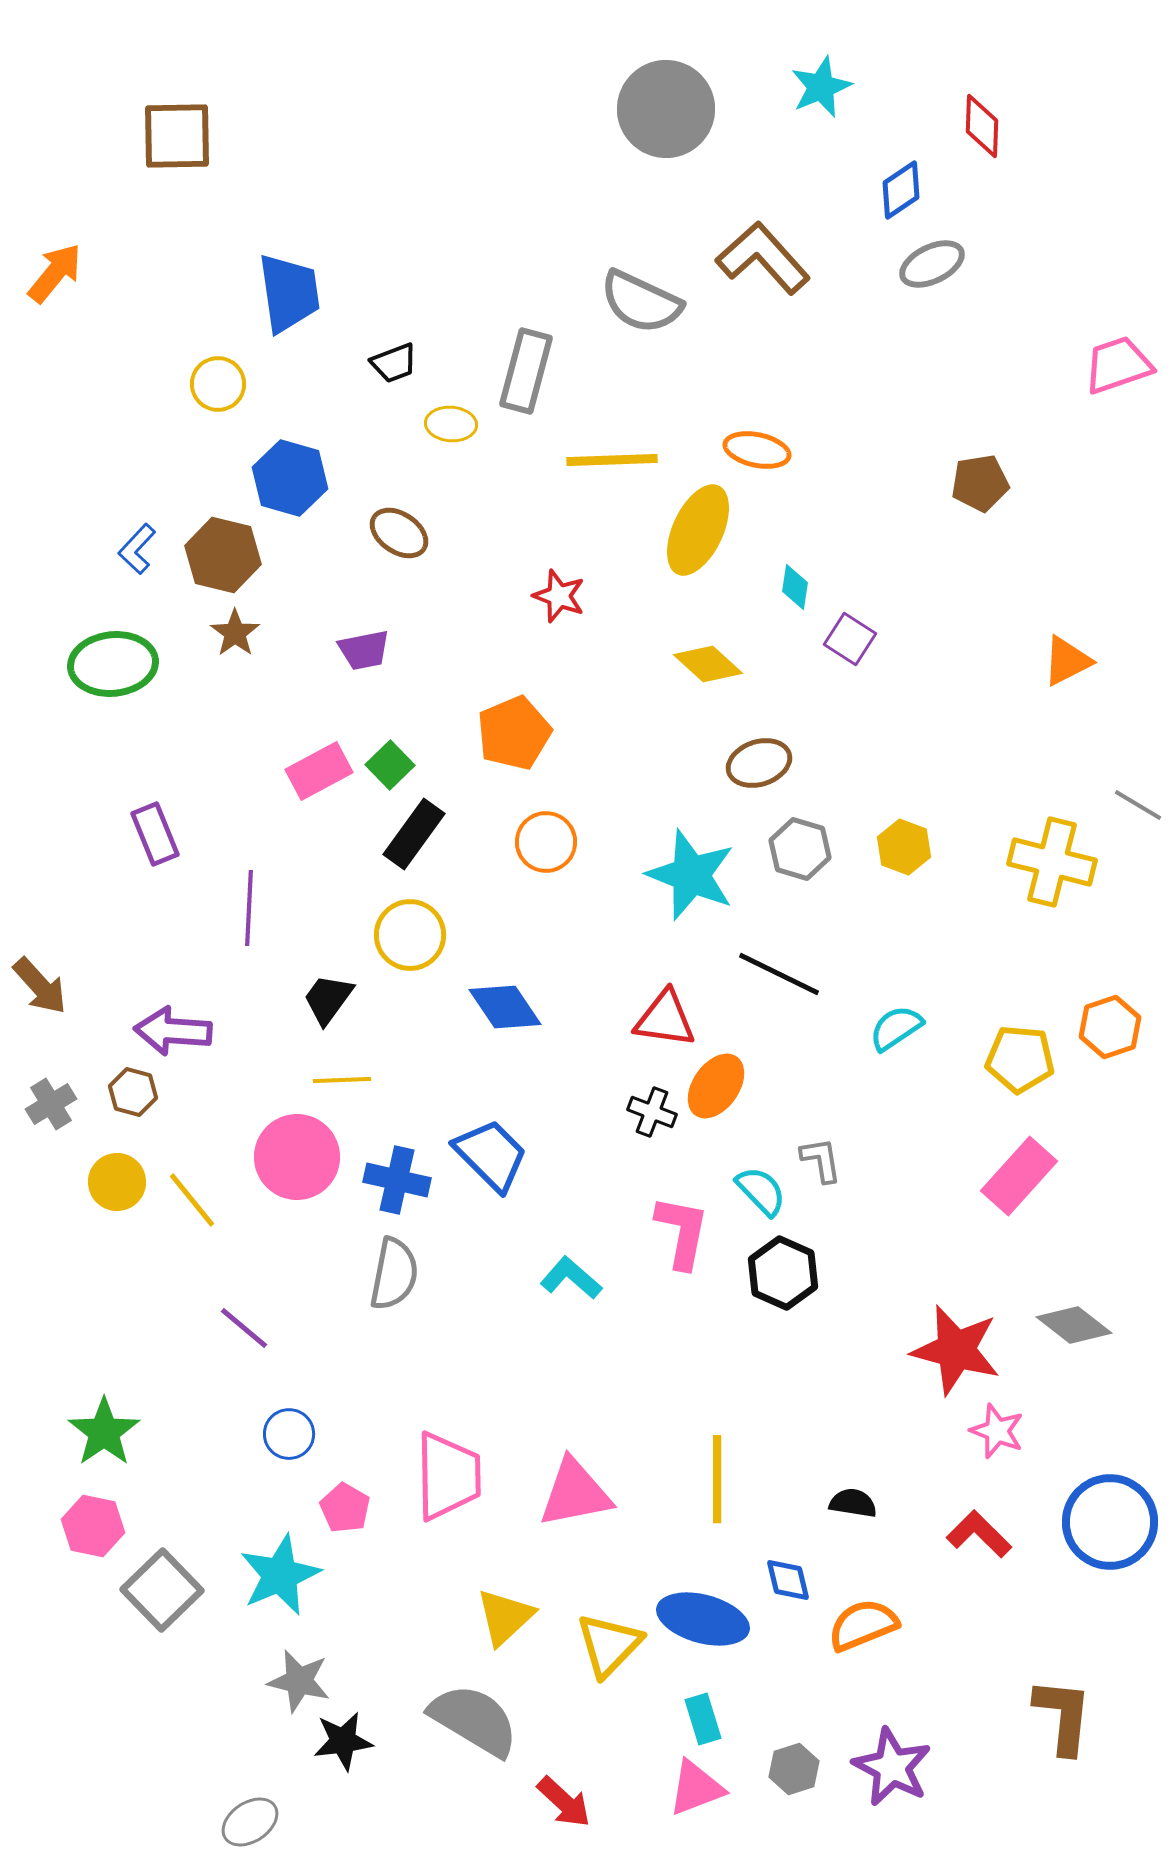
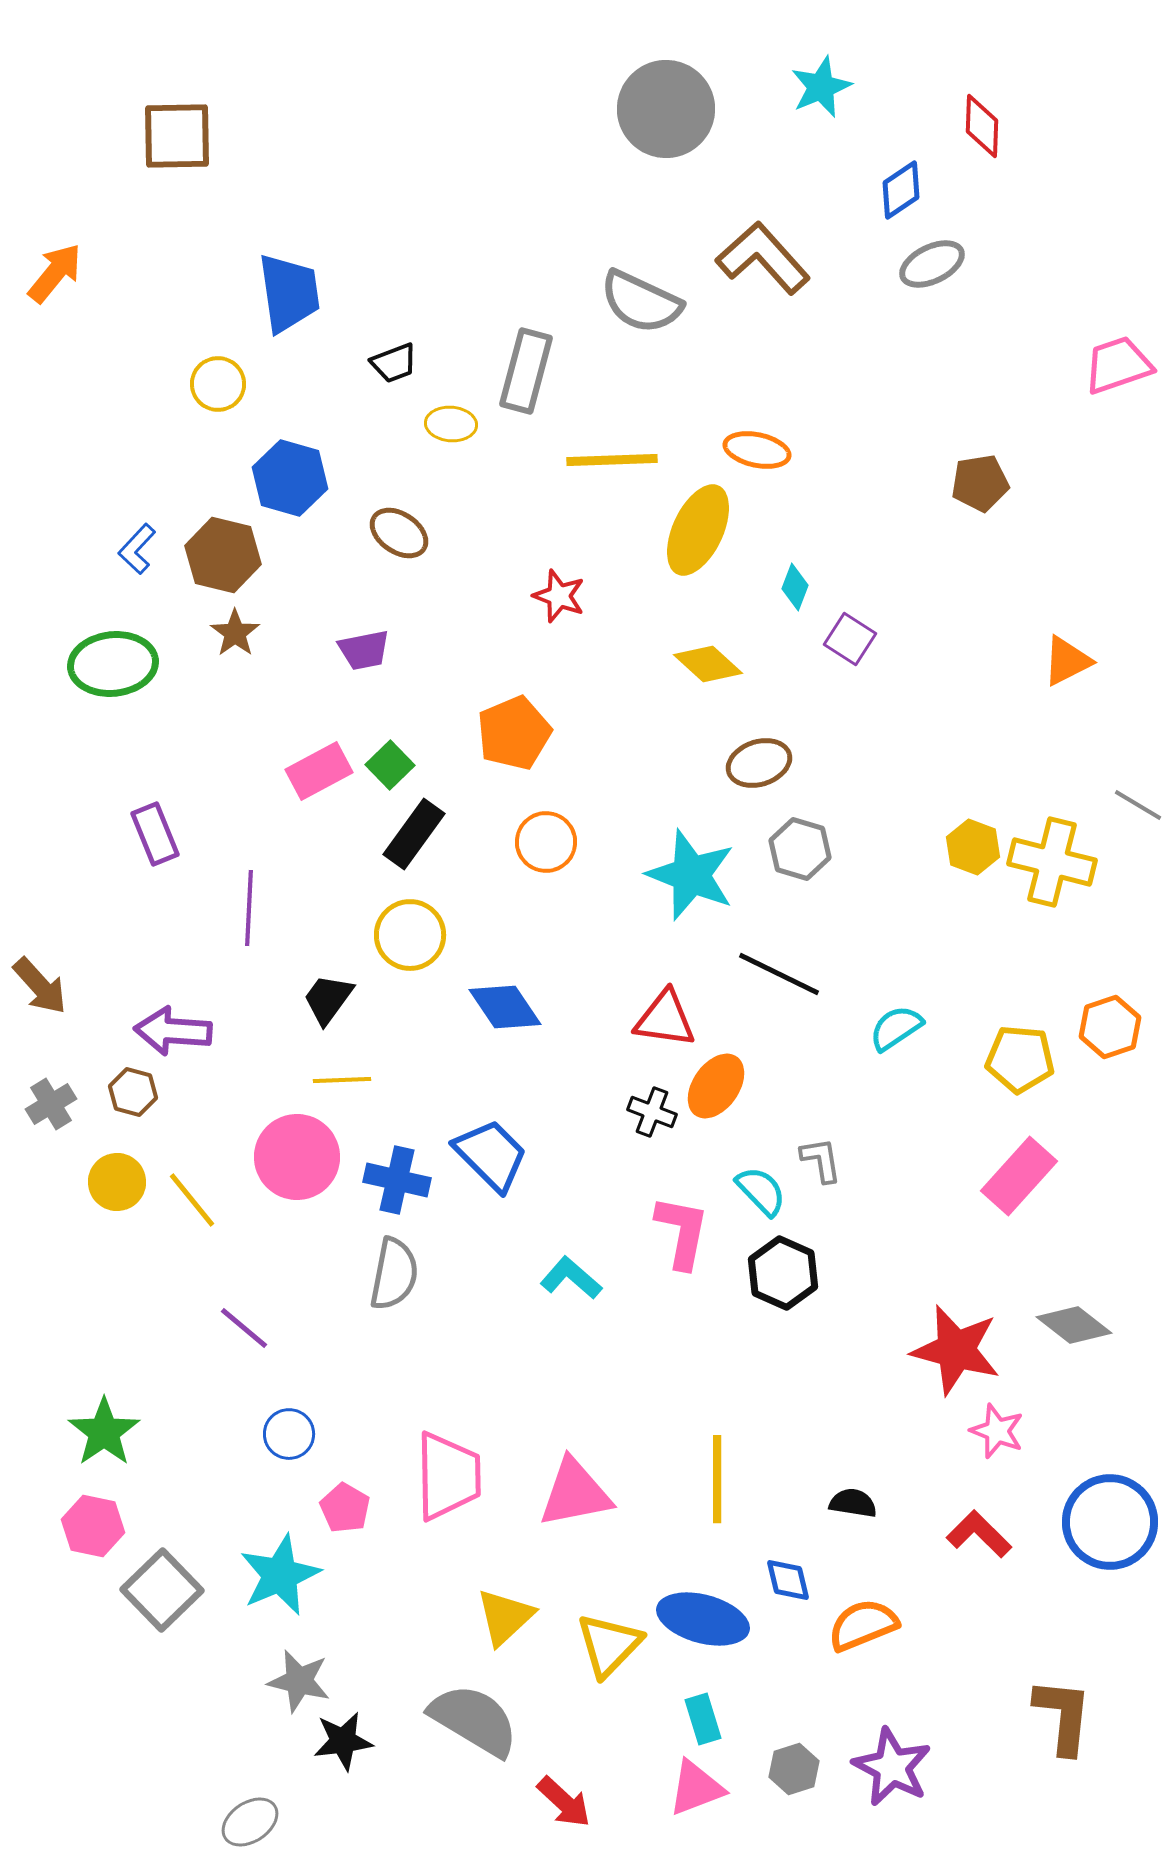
cyan diamond at (795, 587): rotated 12 degrees clockwise
yellow hexagon at (904, 847): moved 69 px right
